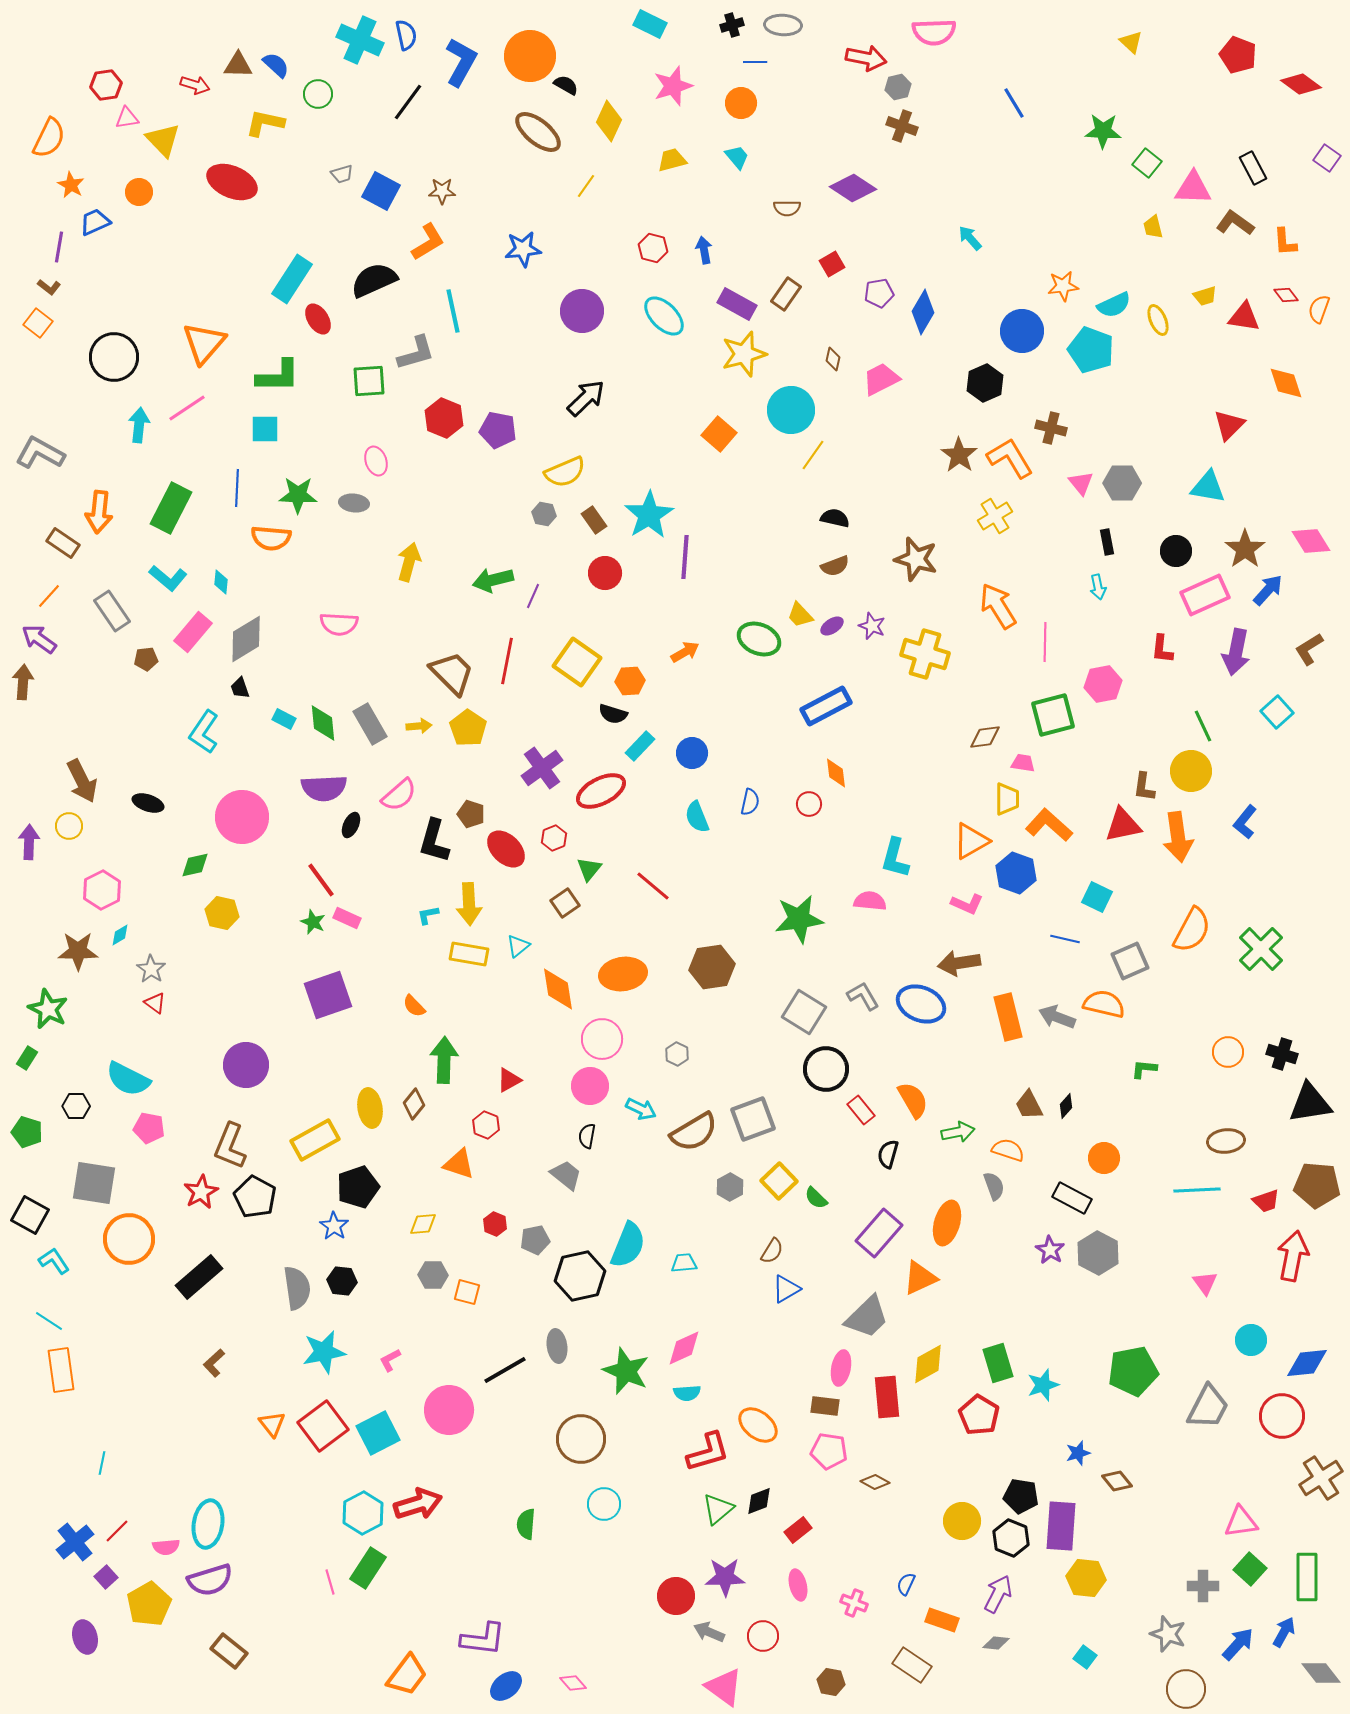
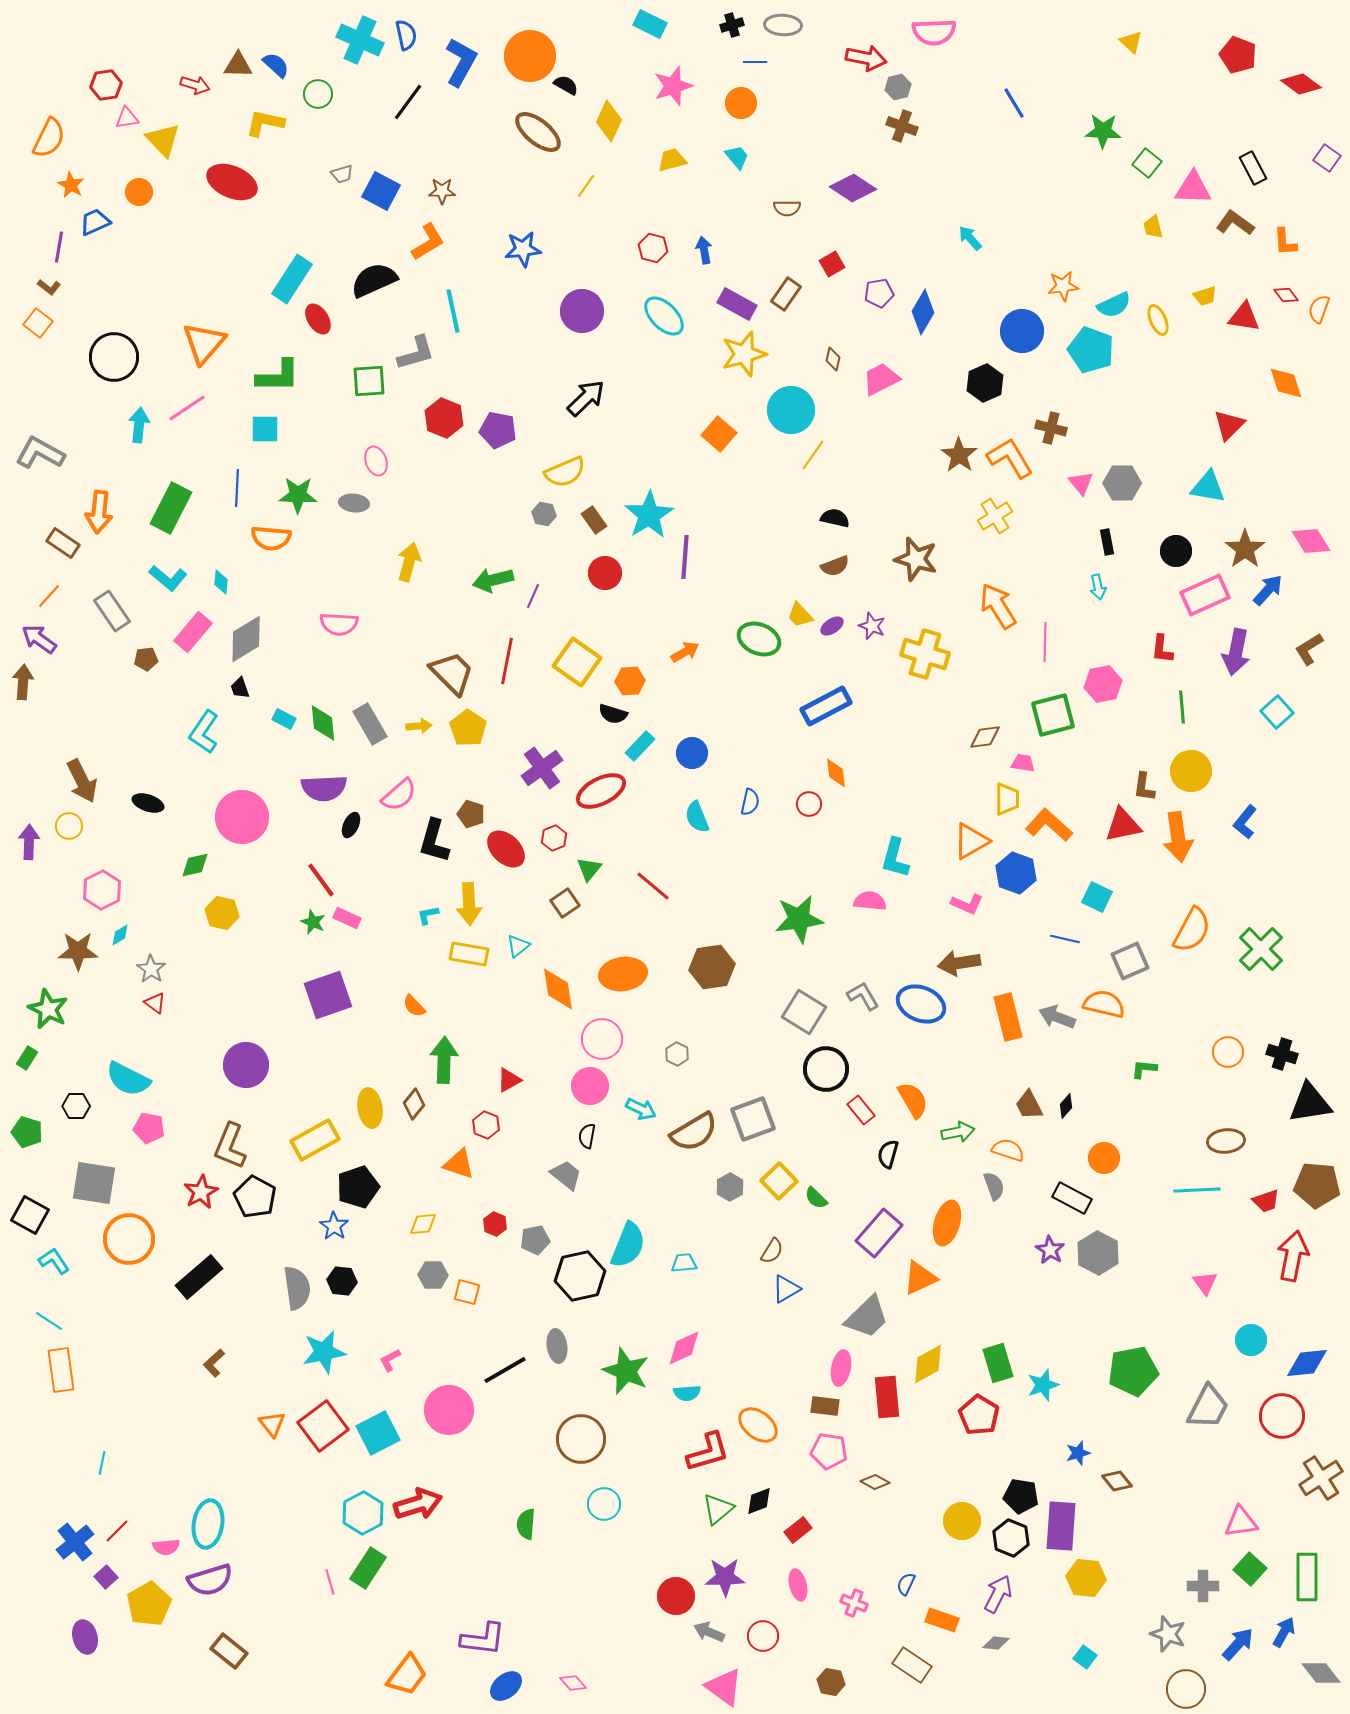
green line at (1203, 726): moved 21 px left, 19 px up; rotated 20 degrees clockwise
